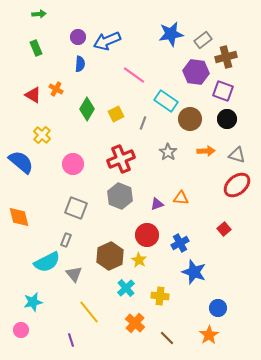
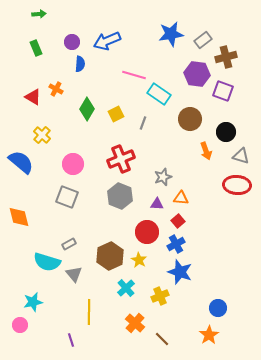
purple circle at (78, 37): moved 6 px left, 5 px down
purple hexagon at (196, 72): moved 1 px right, 2 px down
pink line at (134, 75): rotated 20 degrees counterclockwise
red triangle at (33, 95): moved 2 px down
cyan rectangle at (166, 101): moved 7 px left, 7 px up
black circle at (227, 119): moved 1 px left, 13 px down
orange arrow at (206, 151): rotated 72 degrees clockwise
gray star at (168, 152): moved 5 px left, 25 px down; rotated 18 degrees clockwise
gray triangle at (237, 155): moved 4 px right, 1 px down
red ellipse at (237, 185): rotated 44 degrees clockwise
purple triangle at (157, 204): rotated 24 degrees clockwise
gray square at (76, 208): moved 9 px left, 11 px up
red square at (224, 229): moved 46 px left, 8 px up
red circle at (147, 235): moved 3 px up
gray rectangle at (66, 240): moved 3 px right, 4 px down; rotated 40 degrees clockwise
blue cross at (180, 243): moved 4 px left, 1 px down
cyan semicircle at (47, 262): rotated 44 degrees clockwise
blue star at (194, 272): moved 14 px left
yellow cross at (160, 296): rotated 30 degrees counterclockwise
yellow line at (89, 312): rotated 40 degrees clockwise
pink circle at (21, 330): moved 1 px left, 5 px up
brown line at (167, 338): moved 5 px left, 1 px down
